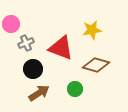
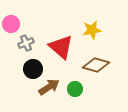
red triangle: moved 1 px up; rotated 20 degrees clockwise
brown arrow: moved 10 px right, 6 px up
